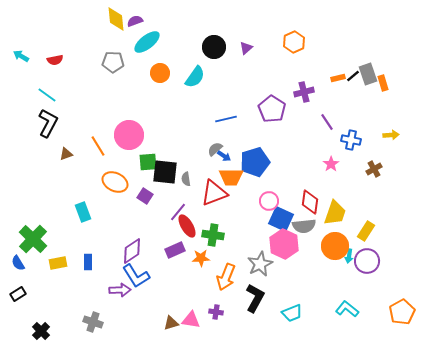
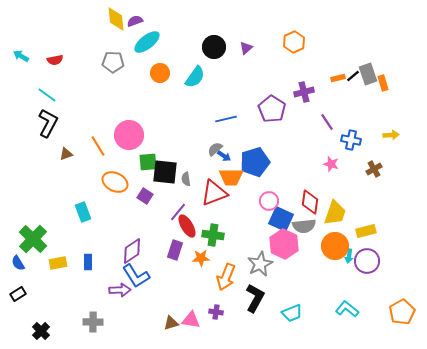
pink star at (331, 164): rotated 21 degrees counterclockwise
yellow rectangle at (366, 231): rotated 42 degrees clockwise
purple rectangle at (175, 250): rotated 48 degrees counterclockwise
gray cross at (93, 322): rotated 18 degrees counterclockwise
